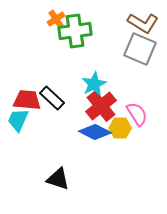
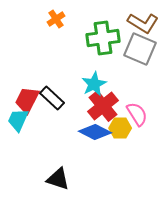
green cross: moved 28 px right, 7 px down
red trapezoid: rotated 68 degrees counterclockwise
red cross: moved 2 px right
